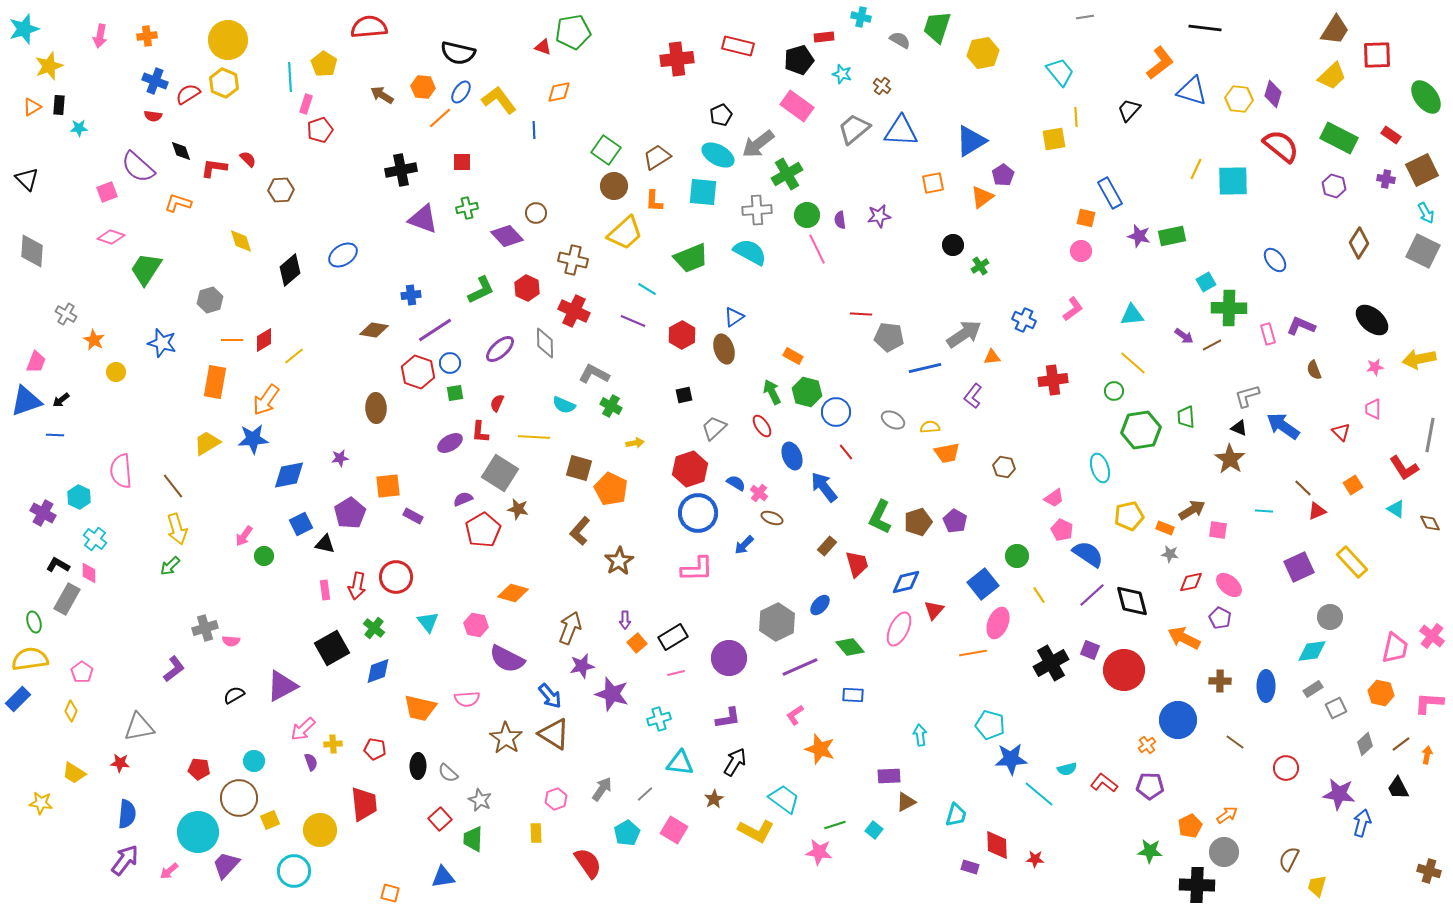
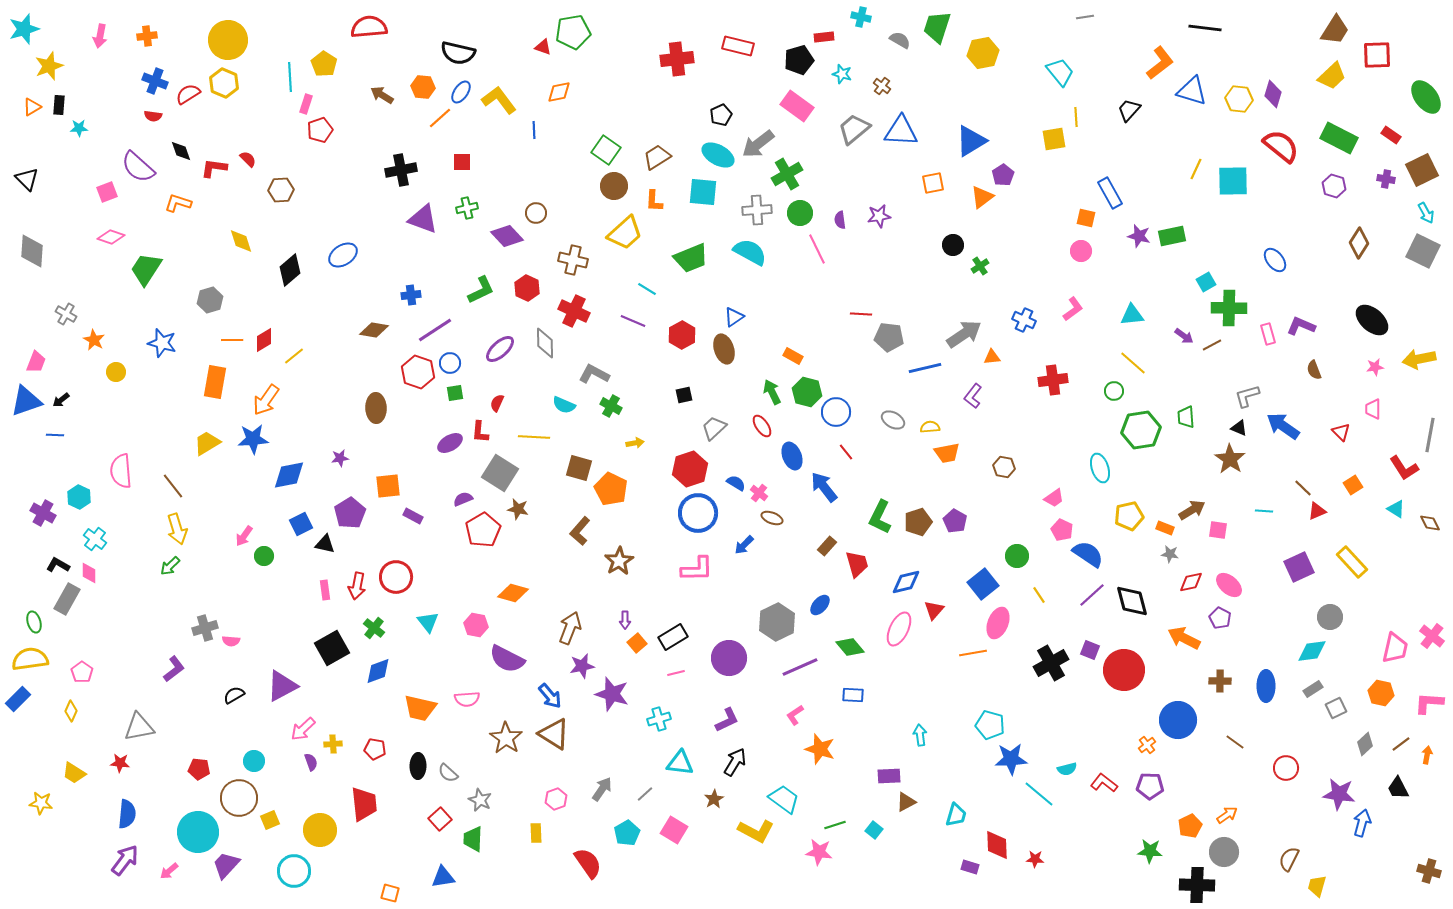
green circle at (807, 215): moved 7 px left, 2 px up
purple L-shape at (728, 718): moved 1 px left, 2 px down; rotated 16 degrees counterclockwise
